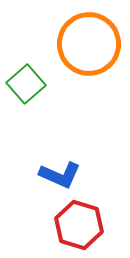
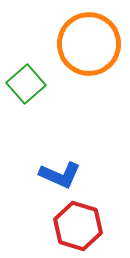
red hexagon: moved 1 px left, 1 px down
